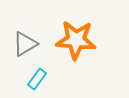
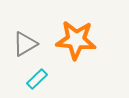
cyan rectangle: rotated 10 degrees clockwise
